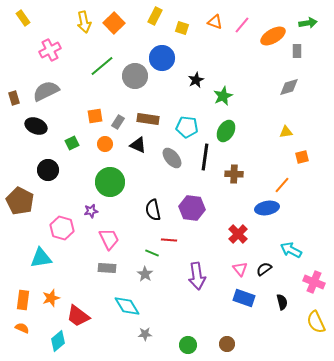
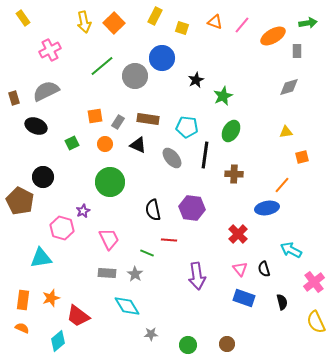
green ellipse at (226, 131): moved 5 px right
black line at (205, 157): moved 2 px up
black circle at (48, 170): moved 5 px left, 7 px down
purple star at (91, 211): moved 8 px left; rotated 16 degrees counterclockwise
green line at (152, 253): moved 5 px left
gray rectangle at (107, 268): moved 5 px down
black semicircle at (264, 269): rotated 70 degrees counterclockwise
gray star at (145, 274): moved 10 px left
pink cross at (314, 282): rotated 30 degrees clockwise
gray star at (145, 334): moved 6 px right
